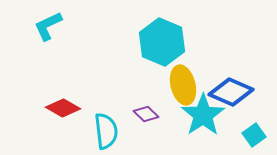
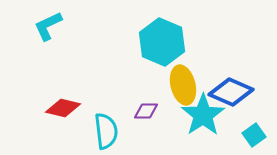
red diamond: rotated 16 degrees counterclockwise
purple diamond: moved 3 px up; rotated 45 degrees counterclockwise
